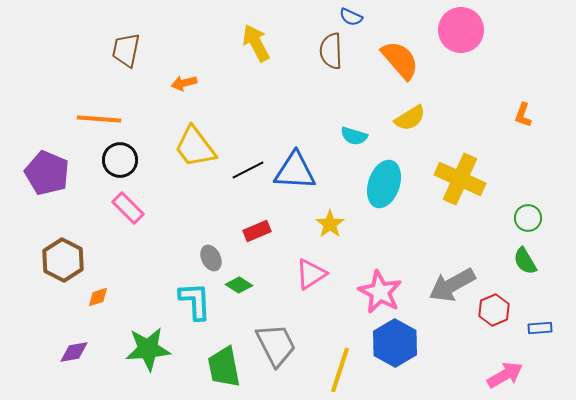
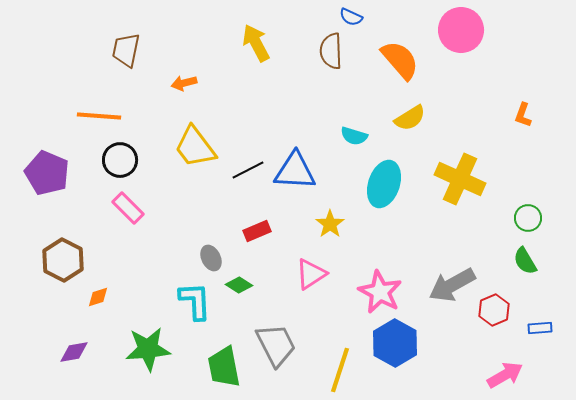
orange line: moved 3 px up
